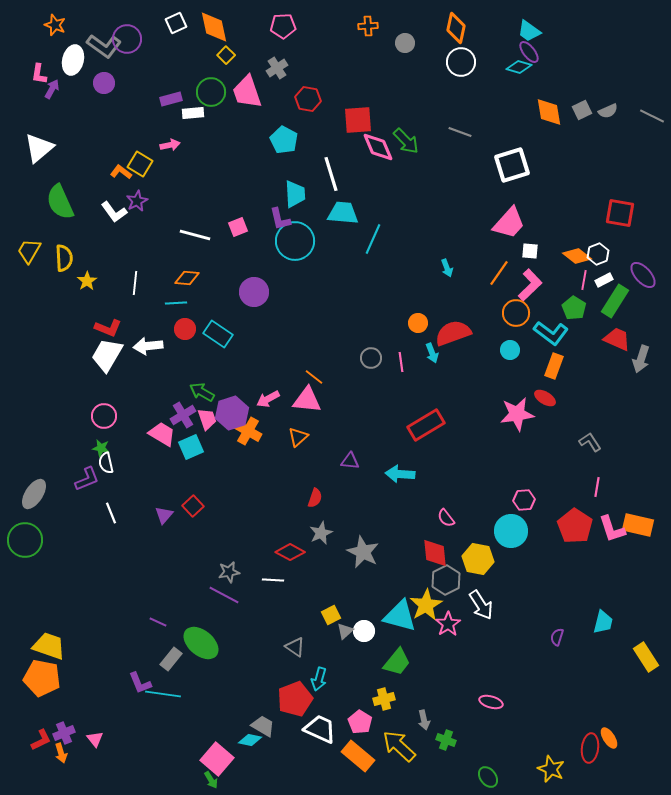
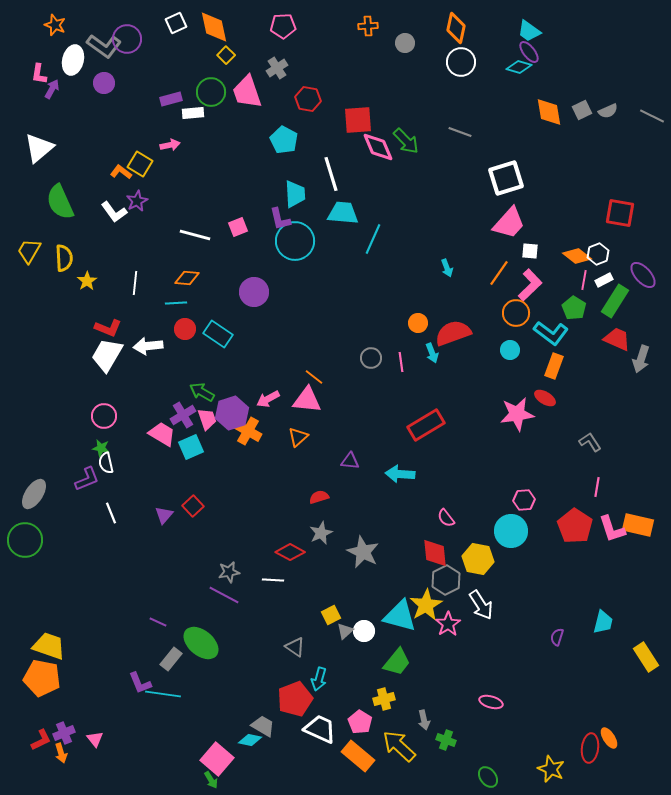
white square at (512, 165): moved 6 px left, 13 px down
red semicircle at (315, 498): moved 4 px right, 1 px up; rotated 126 degrees counterclockwise
